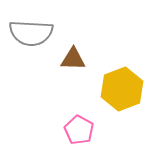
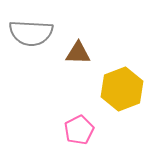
brown triangle: moved 5 px right, 6 px up
pink pentagon: rotated 16 degrees clockwise
